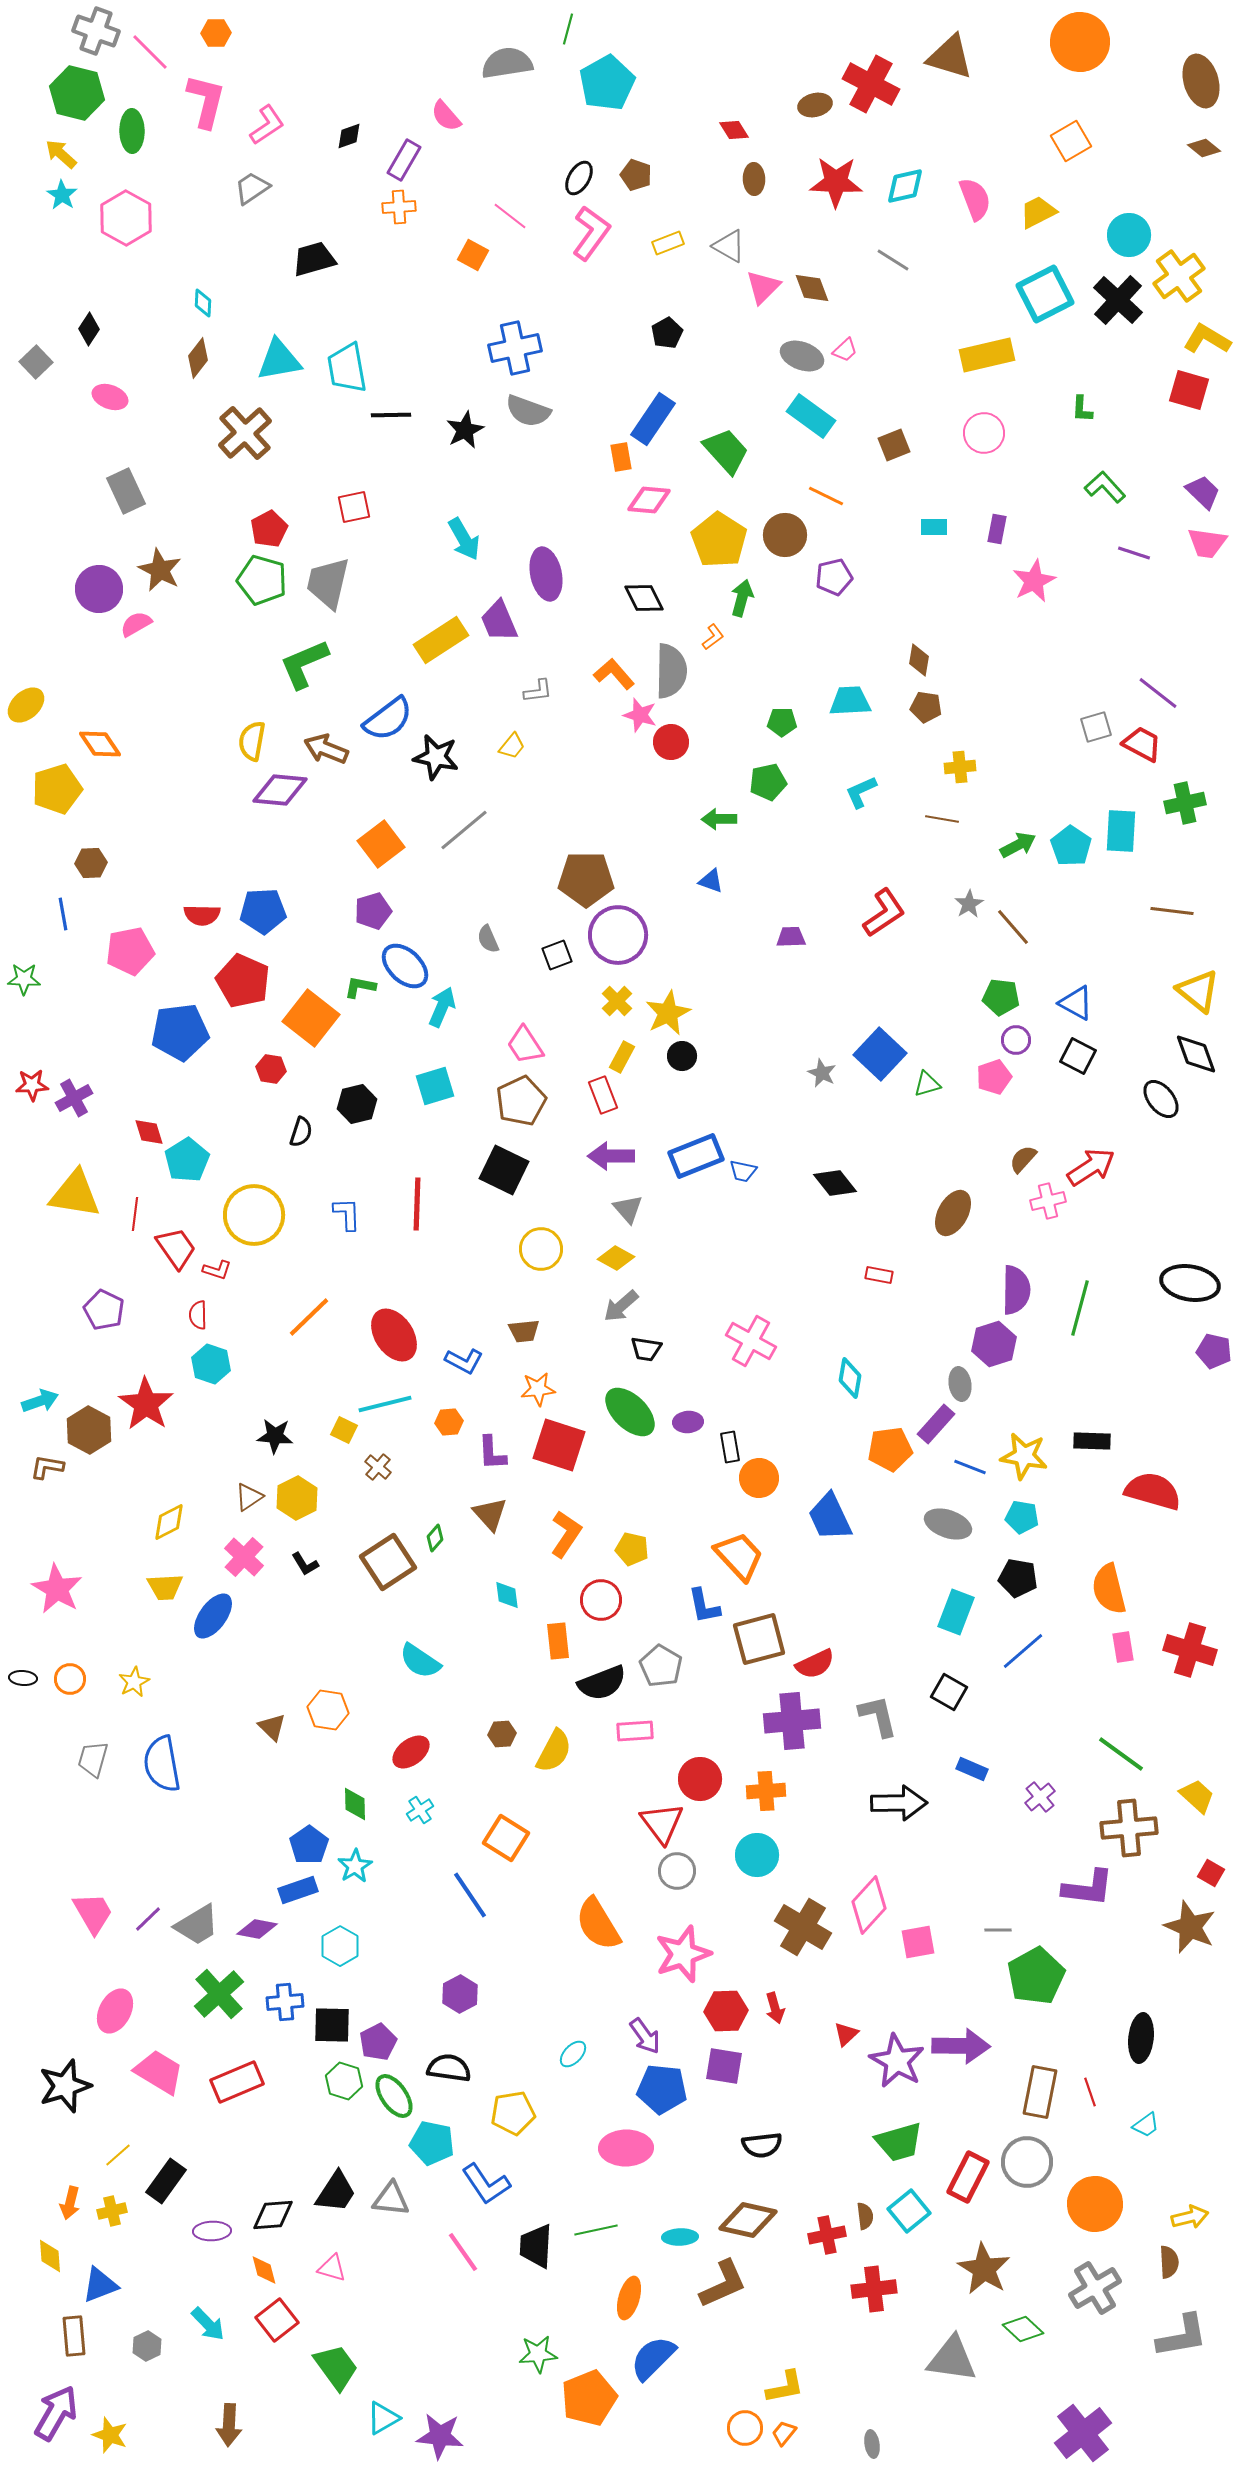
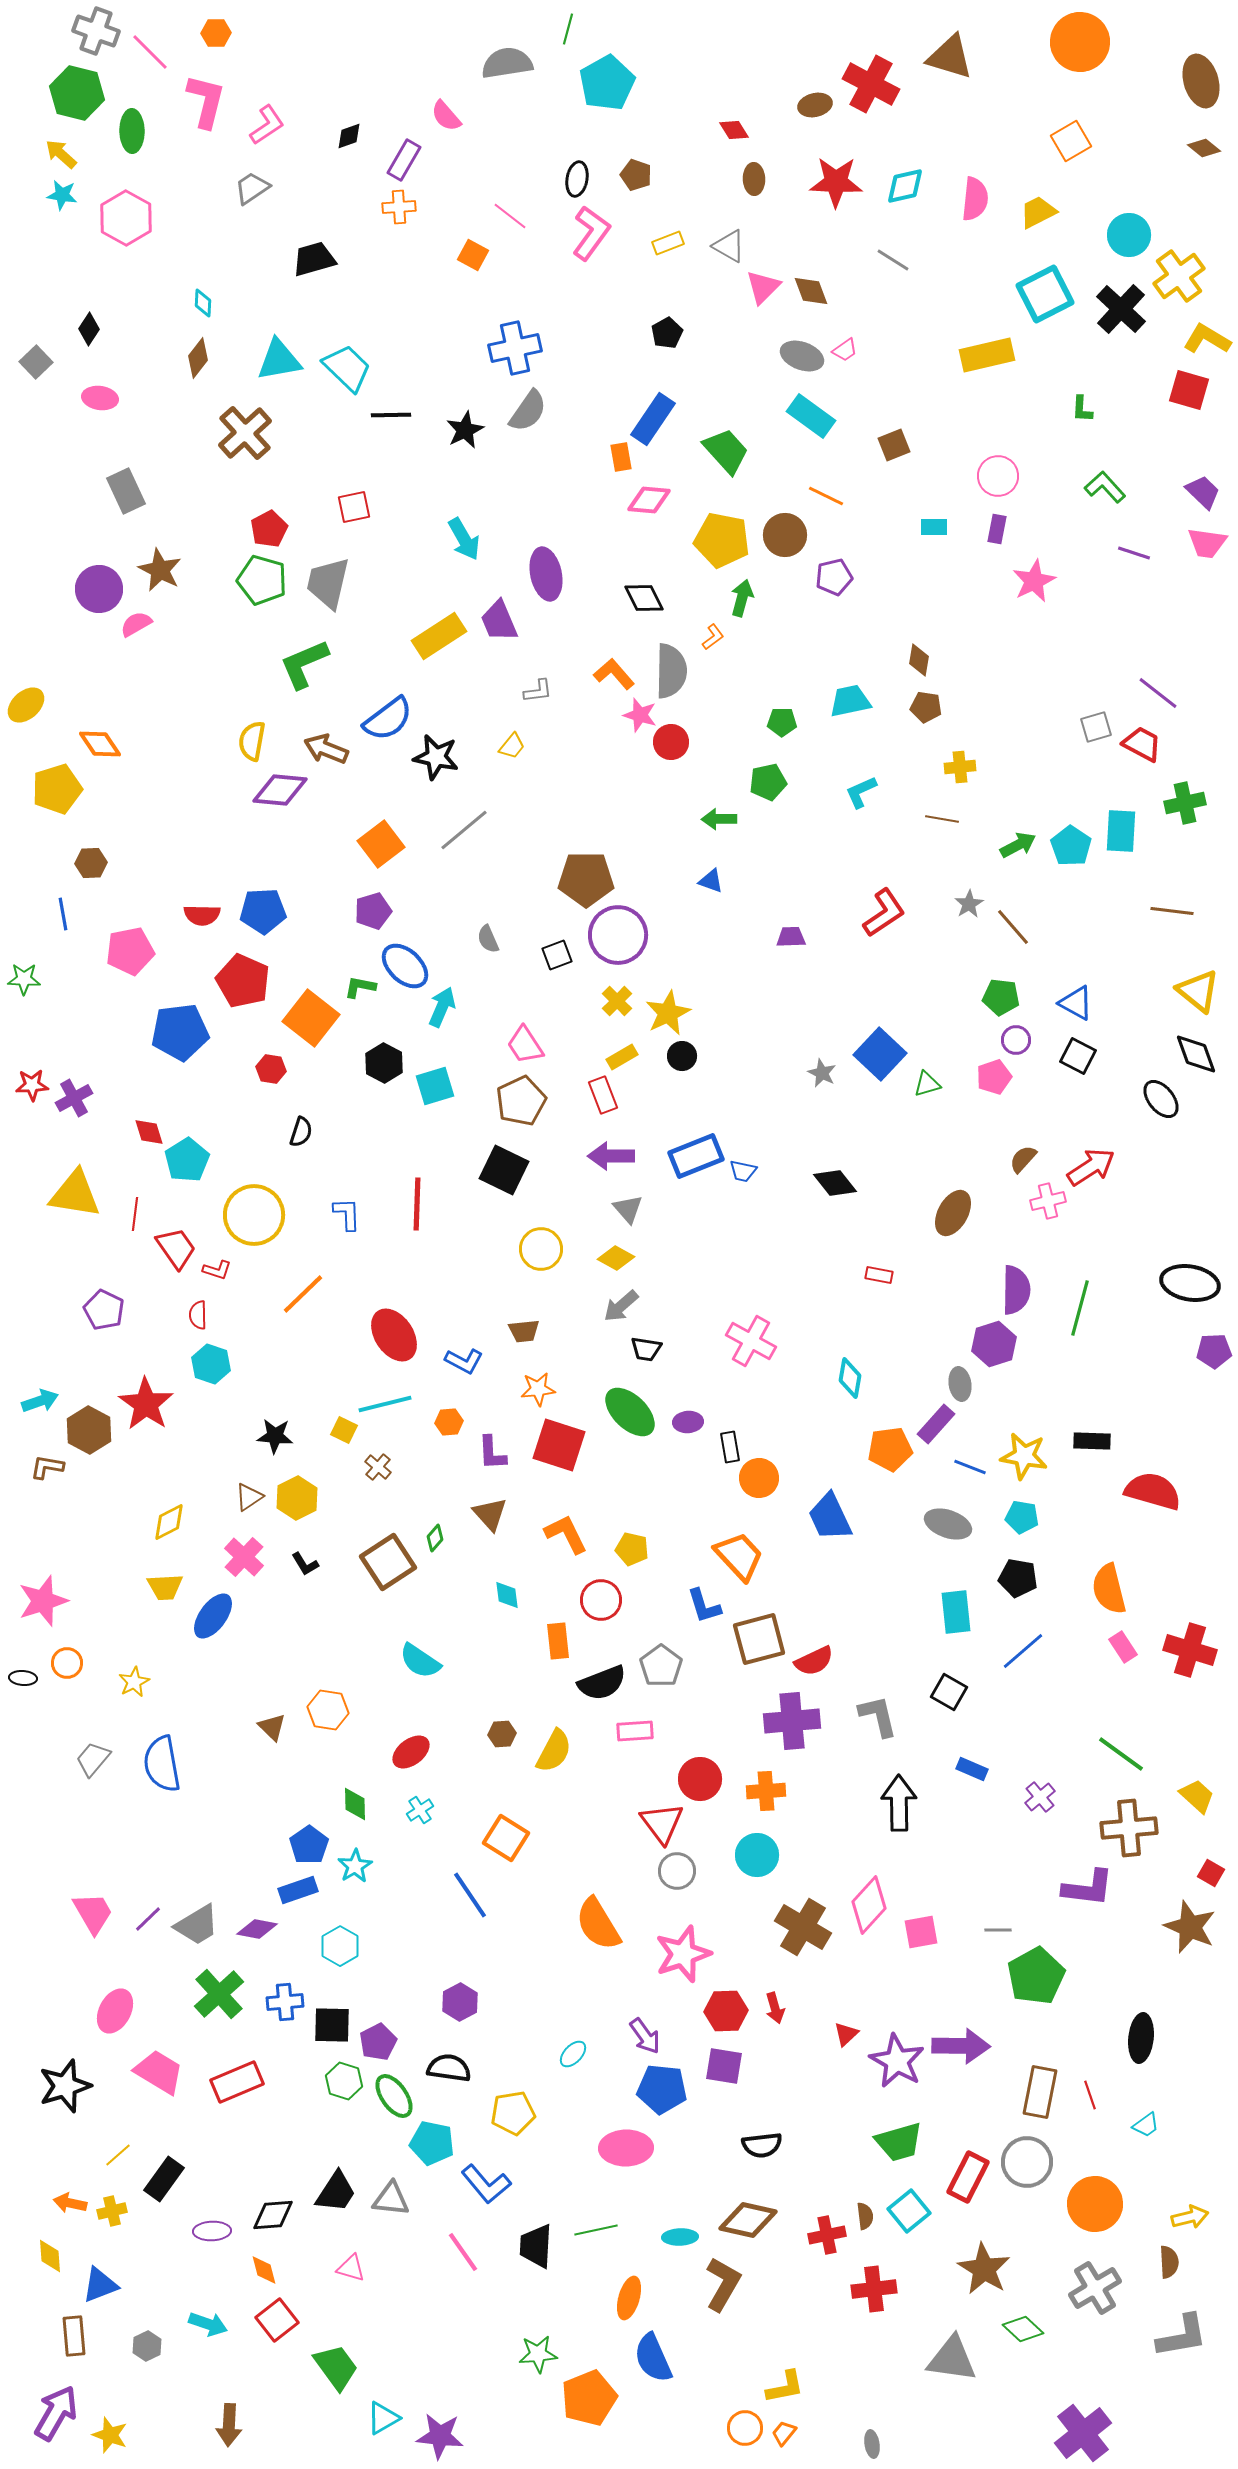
black ellipse at (579, 178): moved 2 px left, 1 px down; rotated 20 degrees counterclockwise
cyan star at (62, 195): rotated 24 degrees counterclockwise
pink semicircle at (975, 199): rotated 27 degrees clockwise
brown diamond at (812, 288): moved 1 px left, 3 px down
black cross at (1118, 300): moved 3 px right, 9 px down
pink trapezoid at (845, 350): rotated 8 degrees clockwise
cyan trapezoid at (347, 368): rotated 144 degrees clockwise
pink ellipse at (110, 397): moved 10 px left, 1 px down; rotated 12 degrees counterclockwise
gray semicircle at (528, 411): rotated 75 degrees counterclockwise
pink circle at (984, 433): moved 14 px right, 43 px down
yellow pentagon at (719, 540): moved 3 px right; rotated 22 degrees counterclockwise
yellow rectangle at (441, 640): moved 2 px left, 4 px up
cyan trapezoid at (850, 701): rotated 9 degrees counterclockwise
yellow rectangle at (622, 1057): rotated 32 degrees clockwise
black hexagon at (357, 1104): moved 27 px right, 41 px up; rotated 18 degrees counterclockwise
orange line at (309, 1317): moved 6 px left, 23 px up
purple pentagon at (1214, 1351): rotated 16 degrees counterclockwise
orange L-shape at (566, 1534): rotated 60 degrees counterclockwise
pink star at (57, 1589): moved 14 px left, 12 px down; rotated 24 degrees clockwise
blue L-shape at (704, 1606): rotated 6 degrees counterclockwise
cyan rectangle at (956, 1612): rotated 27 degrees counterclockwise
pink rectangle at (1123, 1647): rotated 24 degrees counterclockwise
red semicircle at (815, 1664): moved 1 px left, 3 px up
gray pentagon at (661, 1666): rotated 6 degrees clockwise
orange circle at (70, 1679): moved 3 px left, 16 px up
gray trapezoid at (93, 1759): rotated 24 degrees clockwise
black arrow at (899, 1803): rotated 90 degrees counterclockwise
pink square at (918, 1942): moved 3 px right, 10 px up
purple hexagon at (460, 1994): moved 8 px down
red line at (1090, 2092): moved 3 px down
black rectangle at (166, 2181): moved 2 px left, 2 px up
blue L-shape at (486, 2184): rotated 6 degrees counterclockwise
orange arrow at (70, 2203): rotated 88 degrees clockwise
pink triangle at (332, 2268): moved 19 px right
brown L-shape at (723, 2284): rotated 36 degrees counterclockwise
cyan arrow at (208, 2324): rotated 27 degrees counterclockwise
blue semicircle at (653, 2358): rotated 69 degrees counterclockwise
